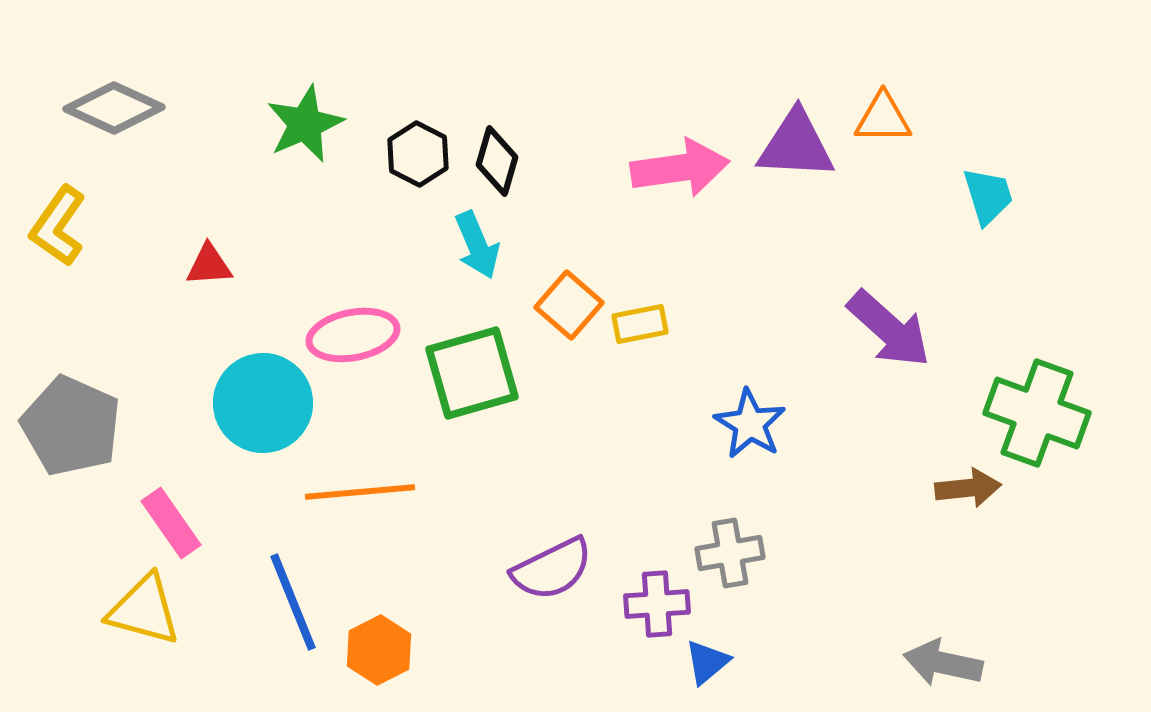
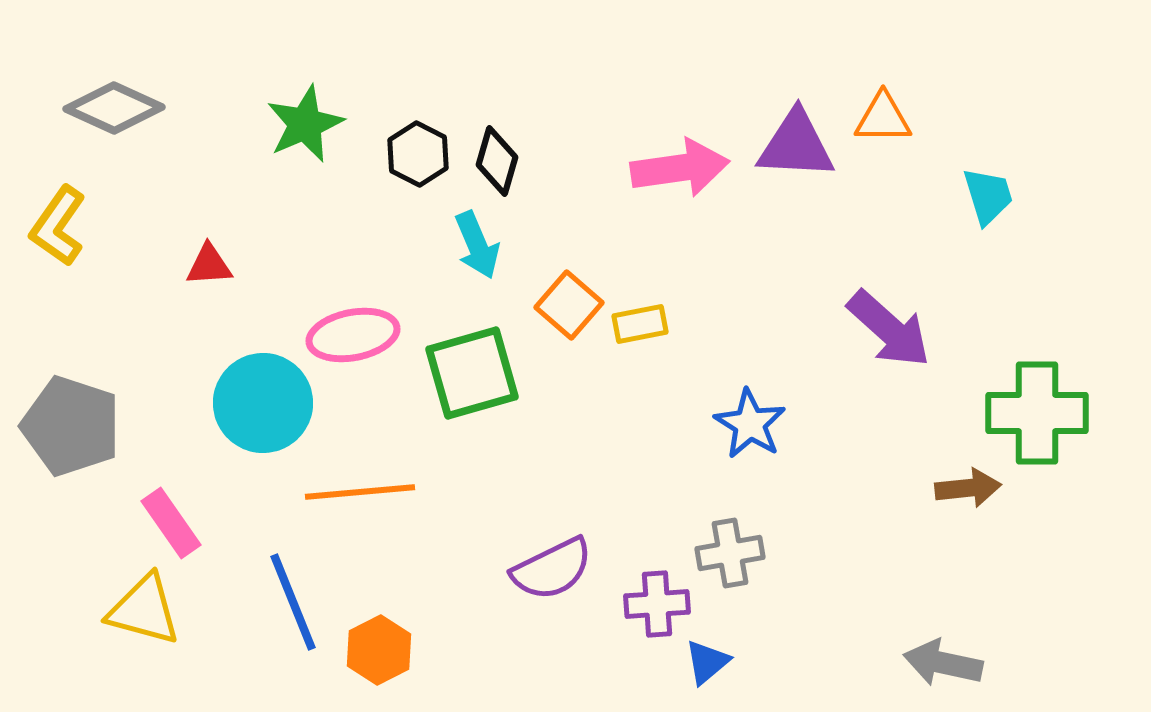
green cross: rotated 20 degrees counterclockwise
gray pentagon: rotated 6 degrees counterclockwise
